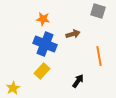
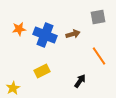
gray square: moved 6 px down; rotated 28 degrees counterclockwise
orange star: moved 24 px left, 10 px down; rotated 16 degrees counterclockwise
blue cross: moved 9 px up
orange line: rotated 24 degrees counterclockwise
yellow rectangle: rotated 21 degrees clockwise
black arrow: moved 2 px right
